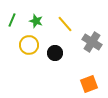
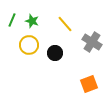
green star: moved 4 px left
